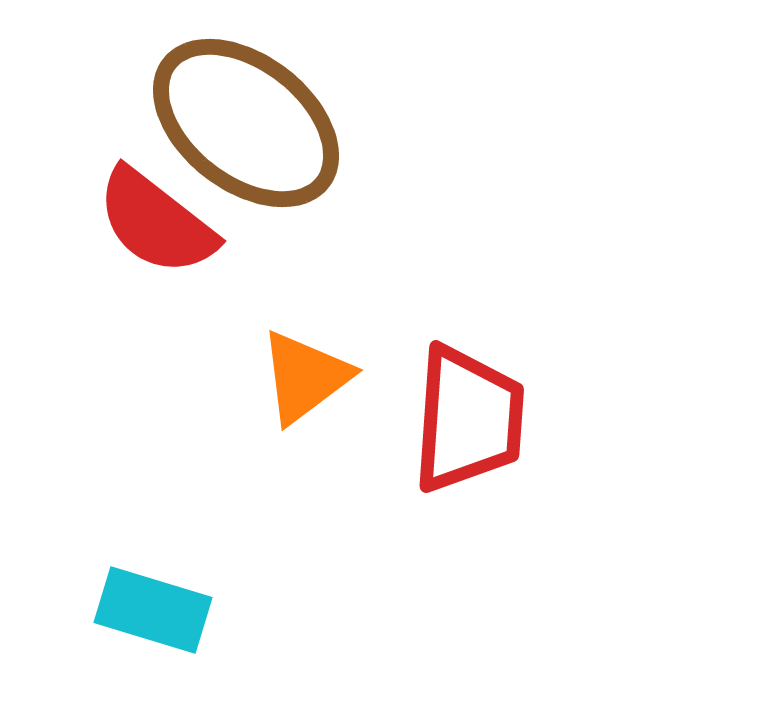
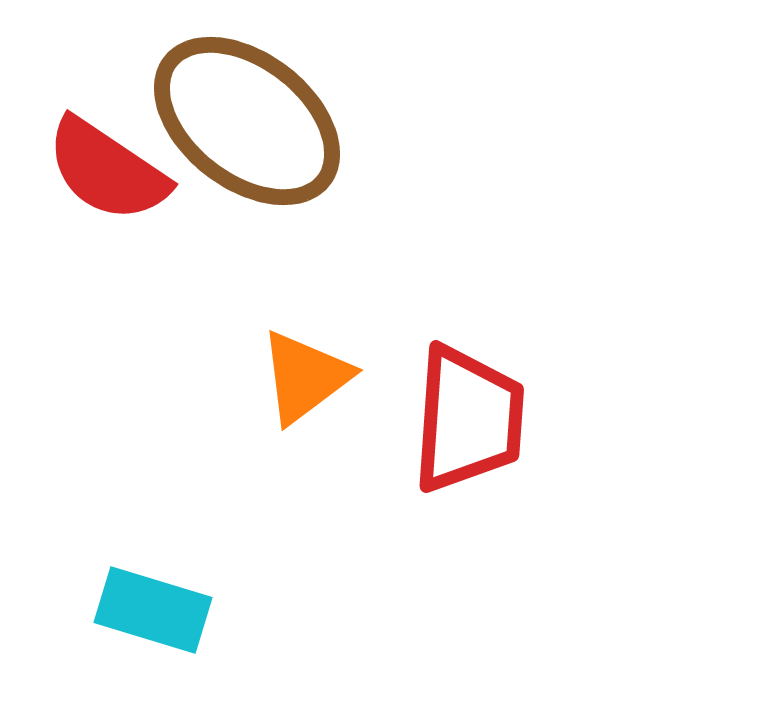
brown ellipse: moved 1 px right, 2 px up
red semicircle: moved 49 px left, 52 px up; rotated 4 degrees counterclockwise
